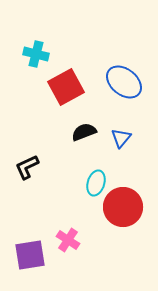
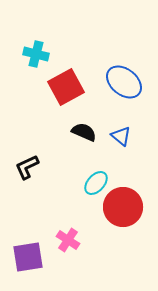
black semicircle: rotated 45 degrees clockwise
blue triangle: moved 2 px up; rotated 30 degrees counterclockwise
cyan ellipse: rotated 25 degrees clockwise
purple square: moved 2 px left, 2 px down
